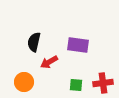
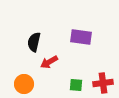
purple rectangle: moved 3 px right, 8 px up
orange circle: moved 2 px down
